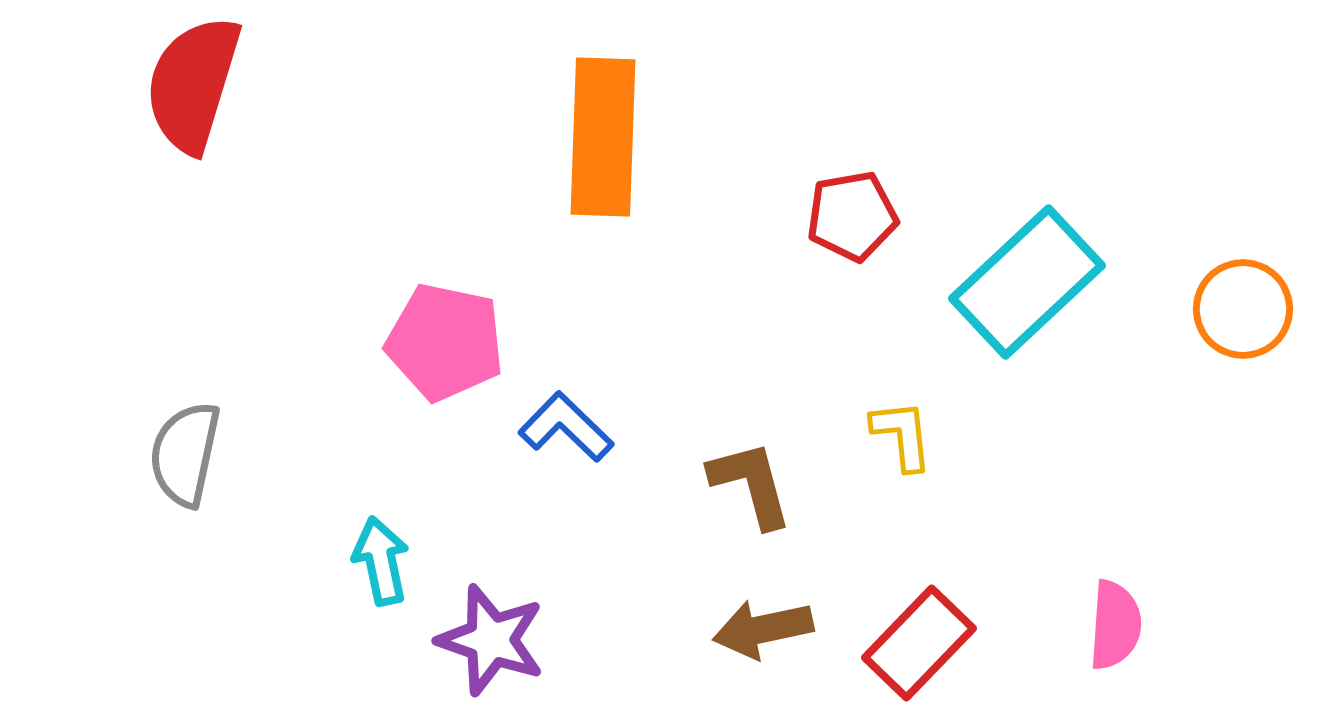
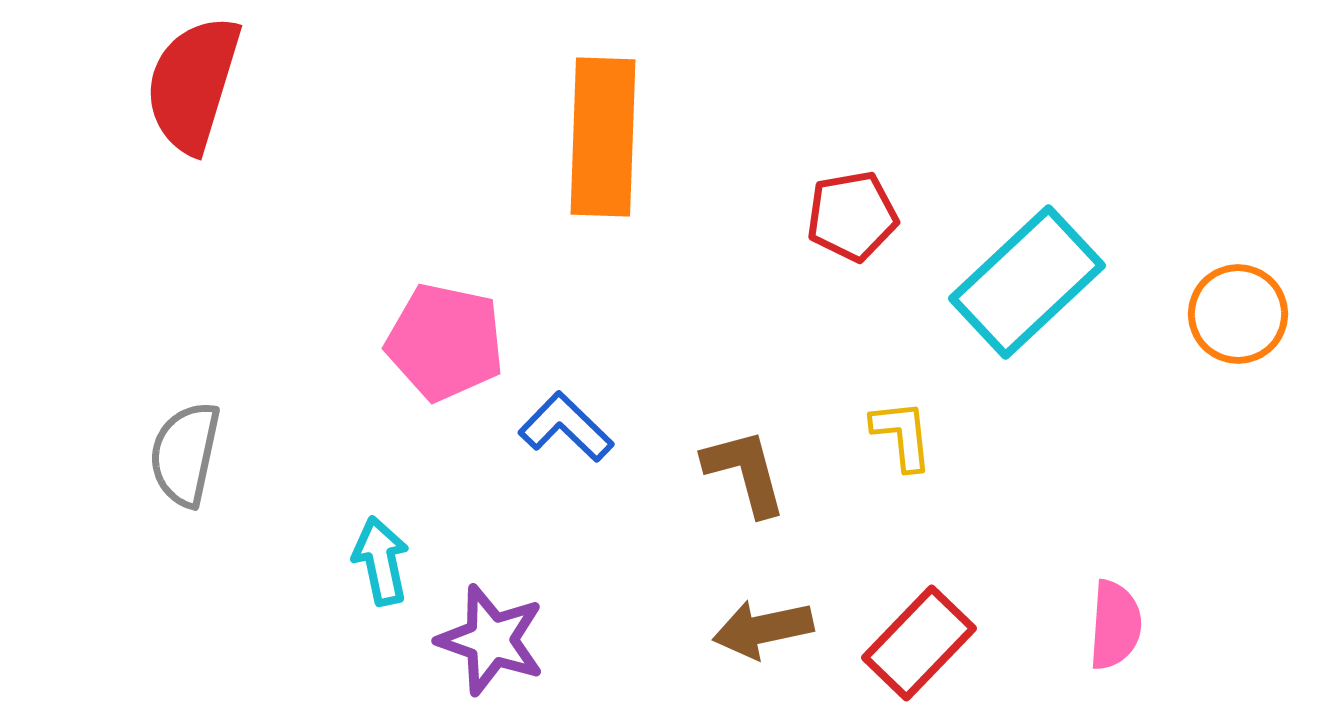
orange circle: moved 5 px left, 5 px down
brown L-shape: moved 6 px left, 12 px up
